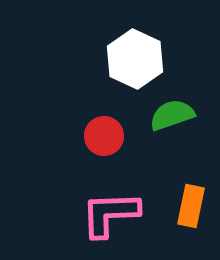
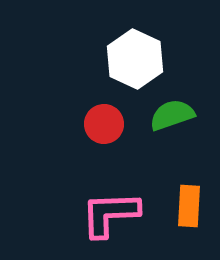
red circle: moved 12 px up
orange rectangle: moved 2 px left; rotated 9 degrees counterclockwise
